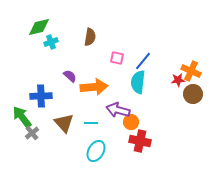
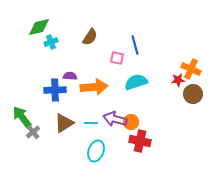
brown semicircle: rotated 24 degrees clockwise
blue line: moved 8 px left, 16 px up; rotated 54 degrees counterclockwise
orange cross: moved 2 px up
purple semicircle: rotated 40 degrees counterclockwise
cyan semicircle: moved 2 px left; rotated 65 degrees clockwise
blue cross: moved 14 px right, 6 px up
purple arrow: moved 3 px left, 9 px down
brown triangle: rotated 40 degrees clockwise
gray cross: moved 1 px right, 1 px up
cyan ellipse: rotated 10 degrees counterclockwise
